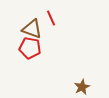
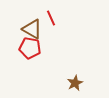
brown triangle: rotated 10 degrees clockwise
brown star: moved 7 px left, 4 px up
